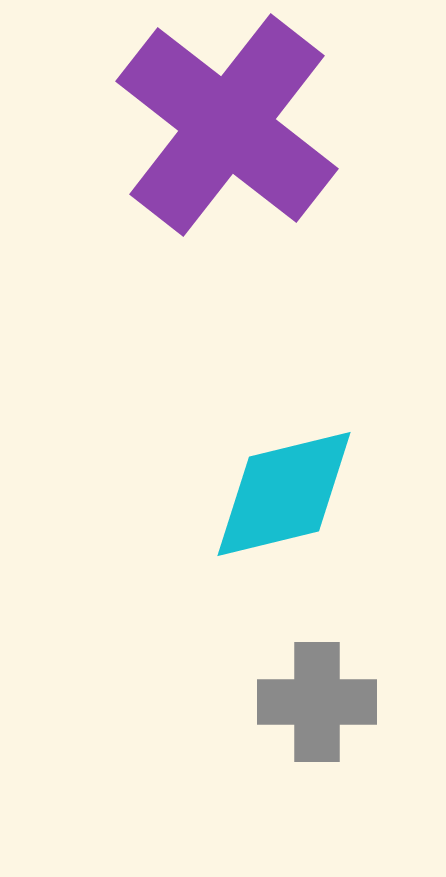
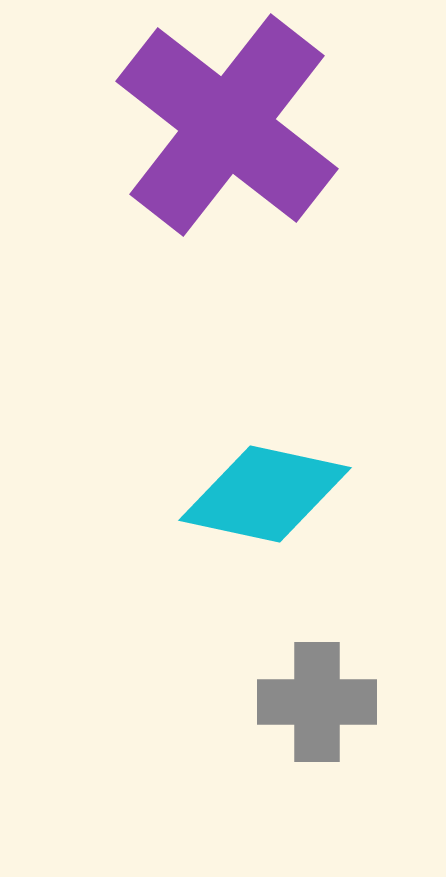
cyan diamond: moved 19 px left; rotated 26 degrees clockwise
